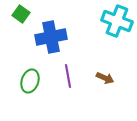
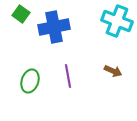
blue cross: moved 3 px right, 10 px up
brown arrow: moved 8 px right, 7 px up
